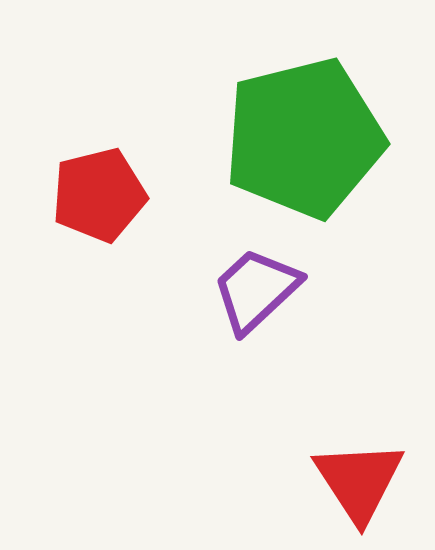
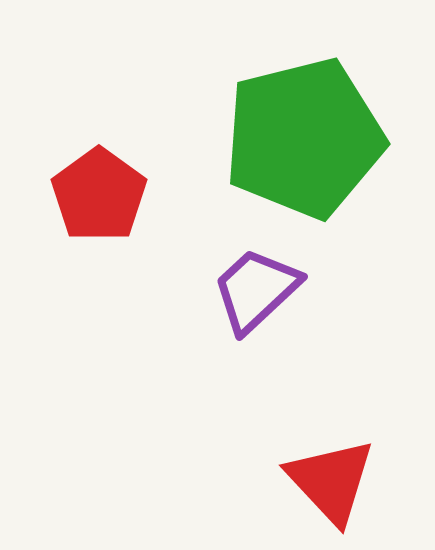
red pentagon: rotated 22 degrees counterclockwise
red triangle: moved 28 px left; rotated 10 degrees counterclockwise
